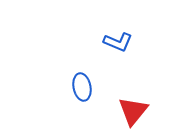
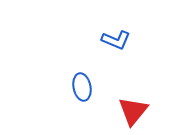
blue L-shape: moved 2 px left, 2 px up
